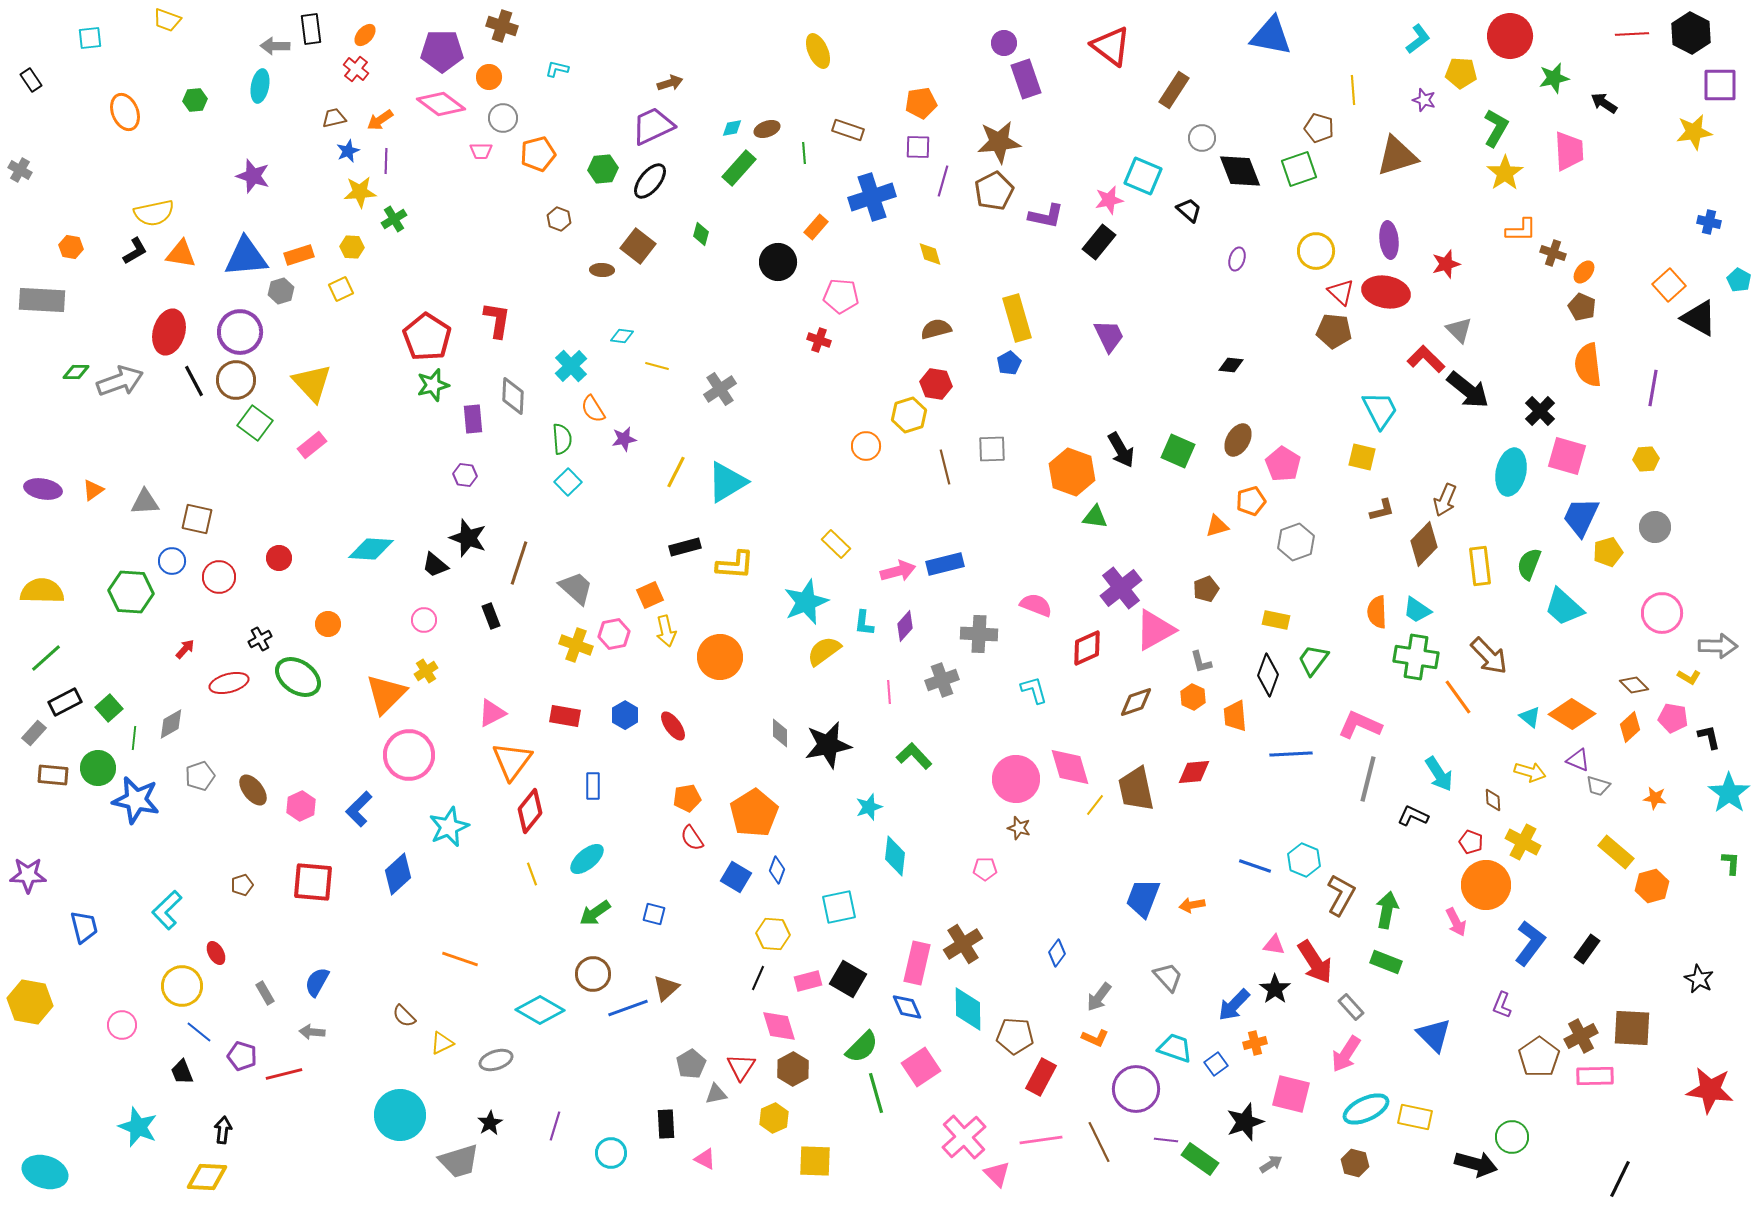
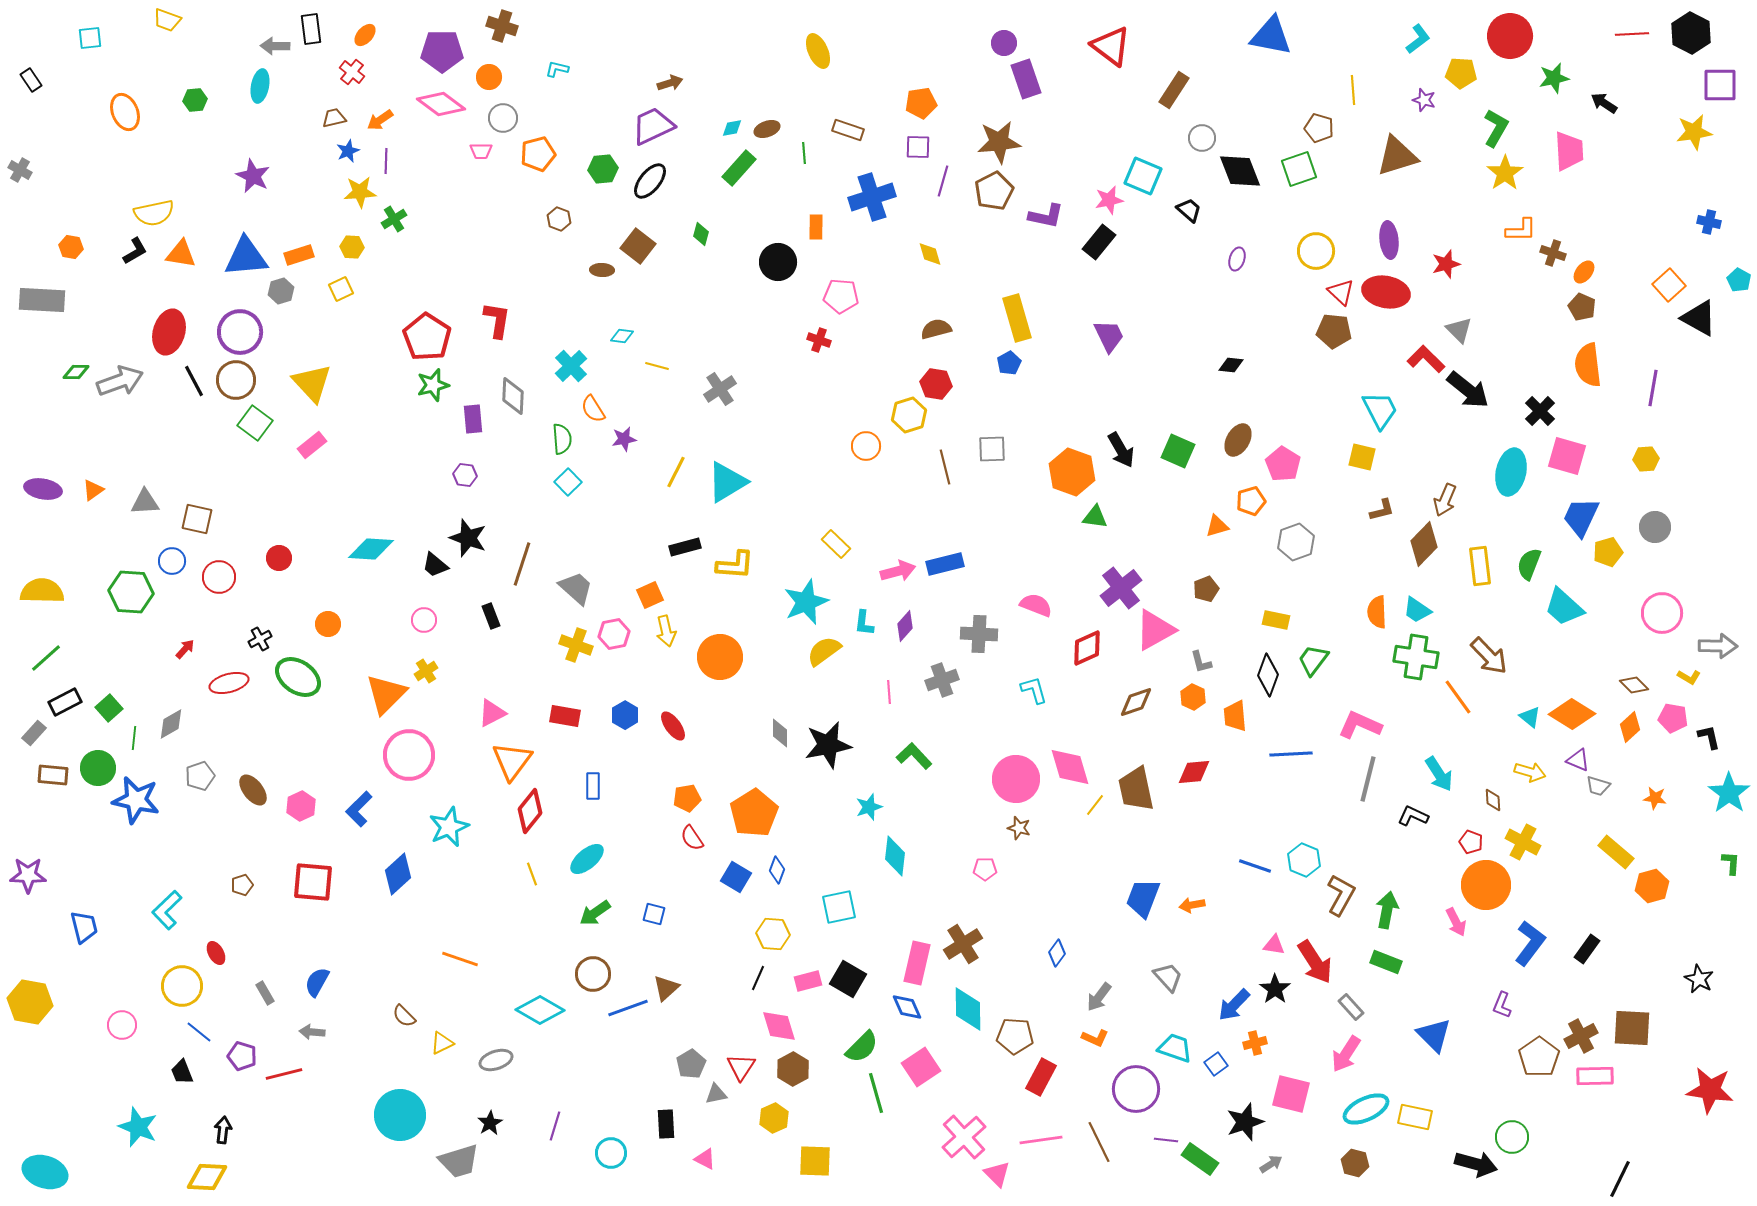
red cross at (356, 69): moved 4 px left, 3 px down
purple star at (253, 176): rotated 8 degrees clockwise
orange rectangle at (816, 227): rotated 40 degrees counterclockwise
brown line at (519, 563): moved 3 px right, 1 px down
